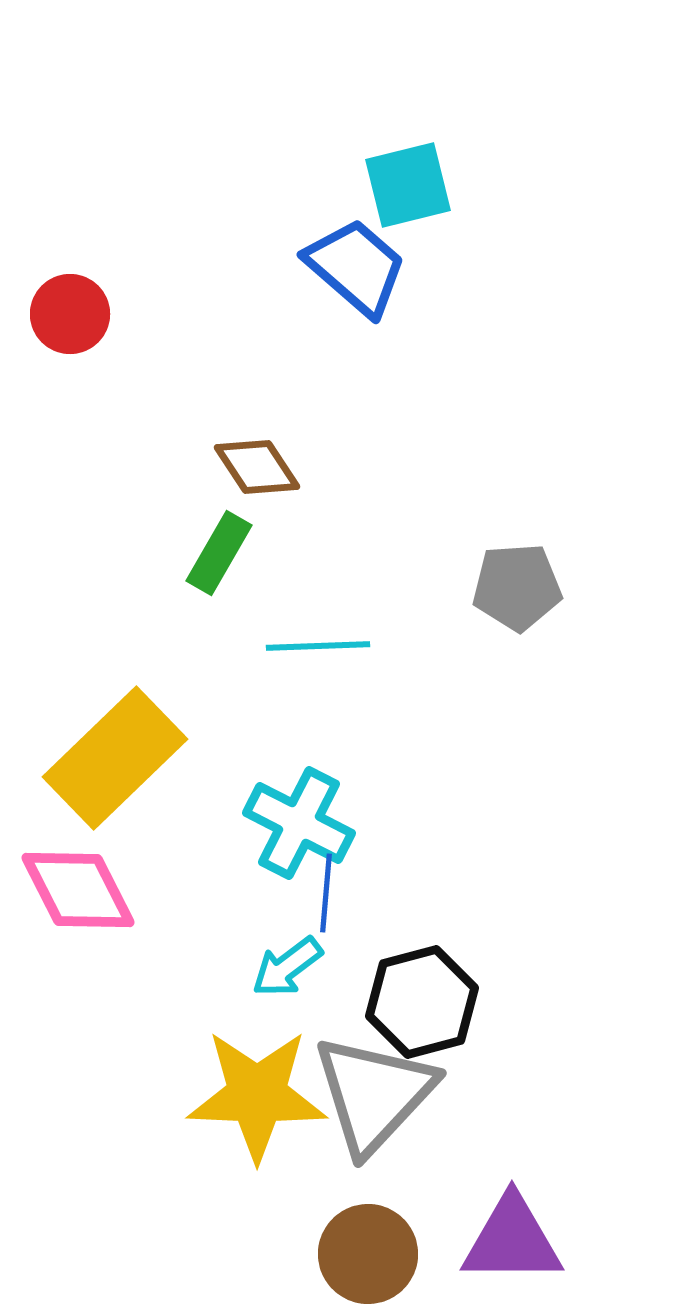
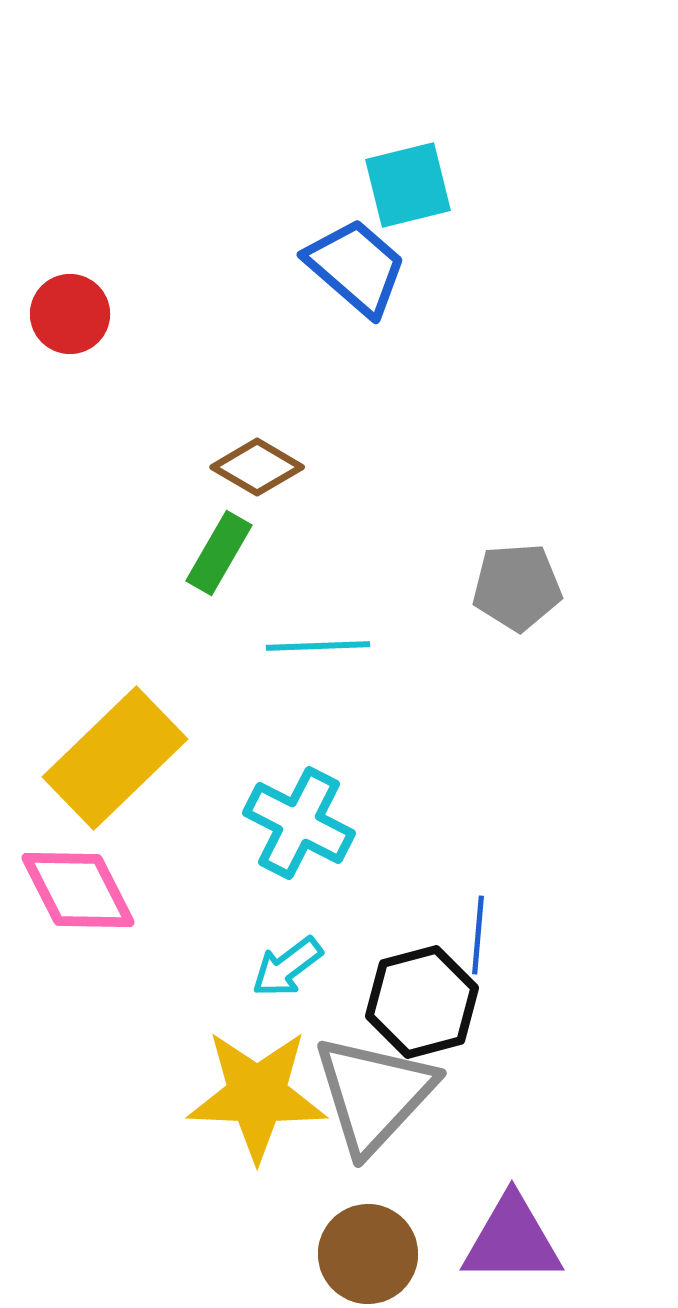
brown diamond: rotated 26 degrees counterclockwise
blue line: moved 152 px right, 42 px down
